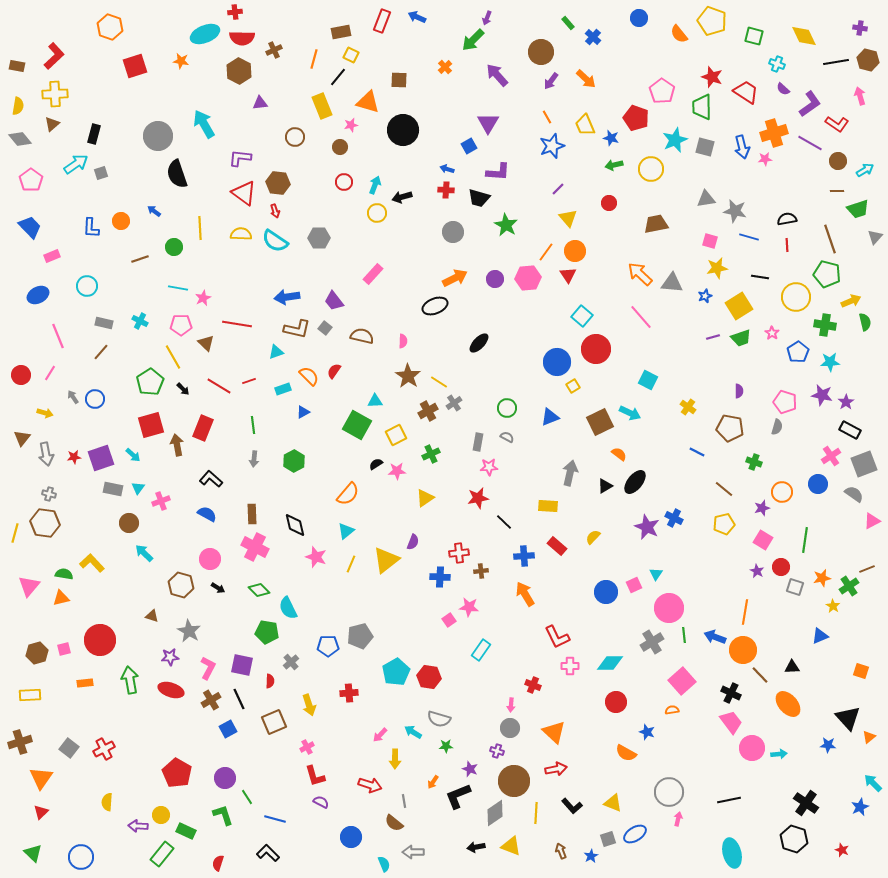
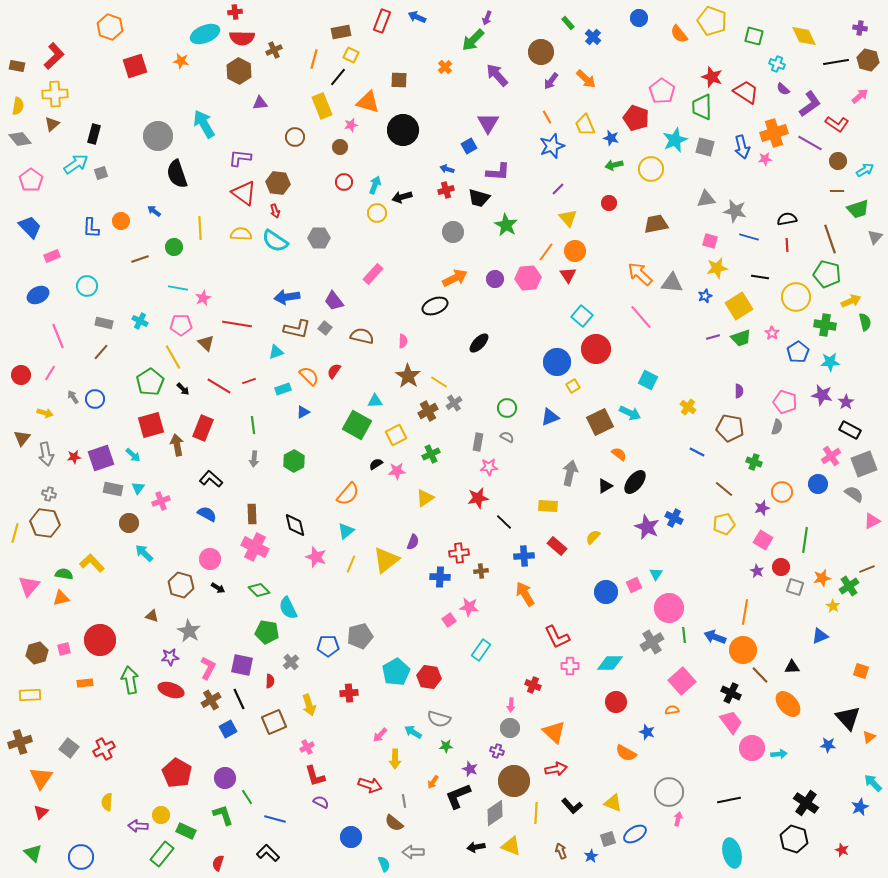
pink arrow at (860, 96): rotated 66 degrees clockwise
red cross at (446, 190): rotated 21 degrees counterclockwise
